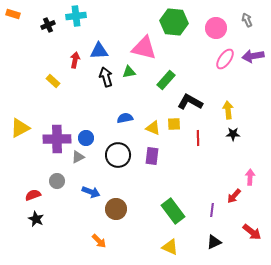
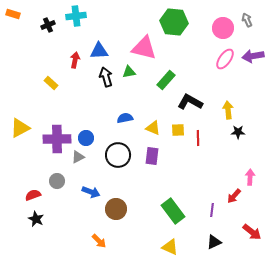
pink circle at (216, 28): moved 7 px right
yellow rectangle at (53, 81): moved 2 px left, 2 px down
yellow square at (174, 124): moved 4 px right, 6 px down
black star at (233, 134): moved 5 px right, 2 px up
